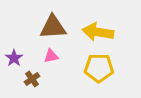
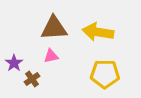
brown triangle: moved 1 px right, 1 px down
purple star: moved 5 px down
yellow pentagon: moved 6 px right, 6 px down
